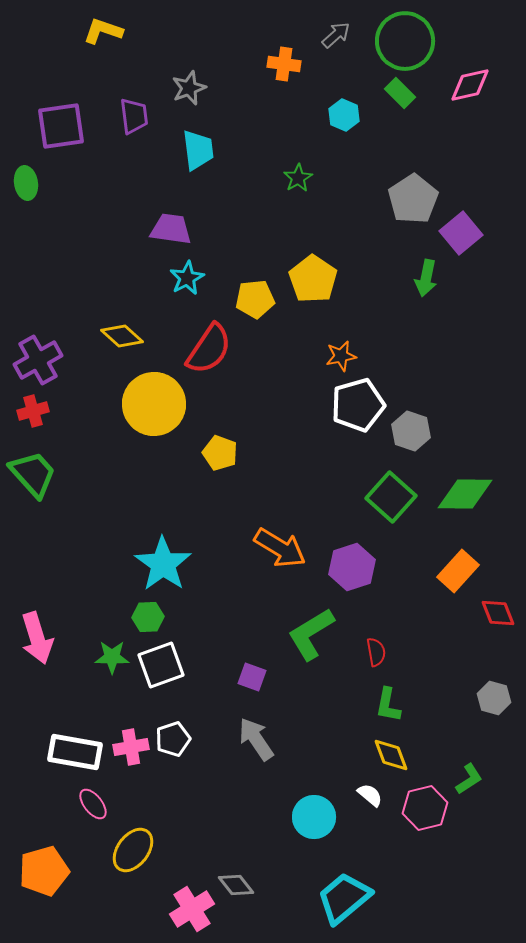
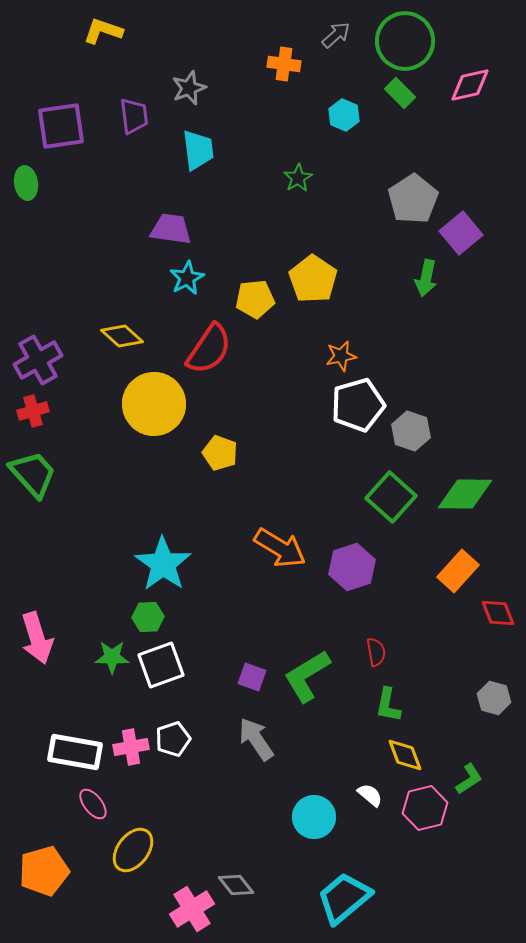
green L-shape at (311, 634): moved 4 px left, 42 px down
yellow diamond at (391, 755): moved 14 px right
